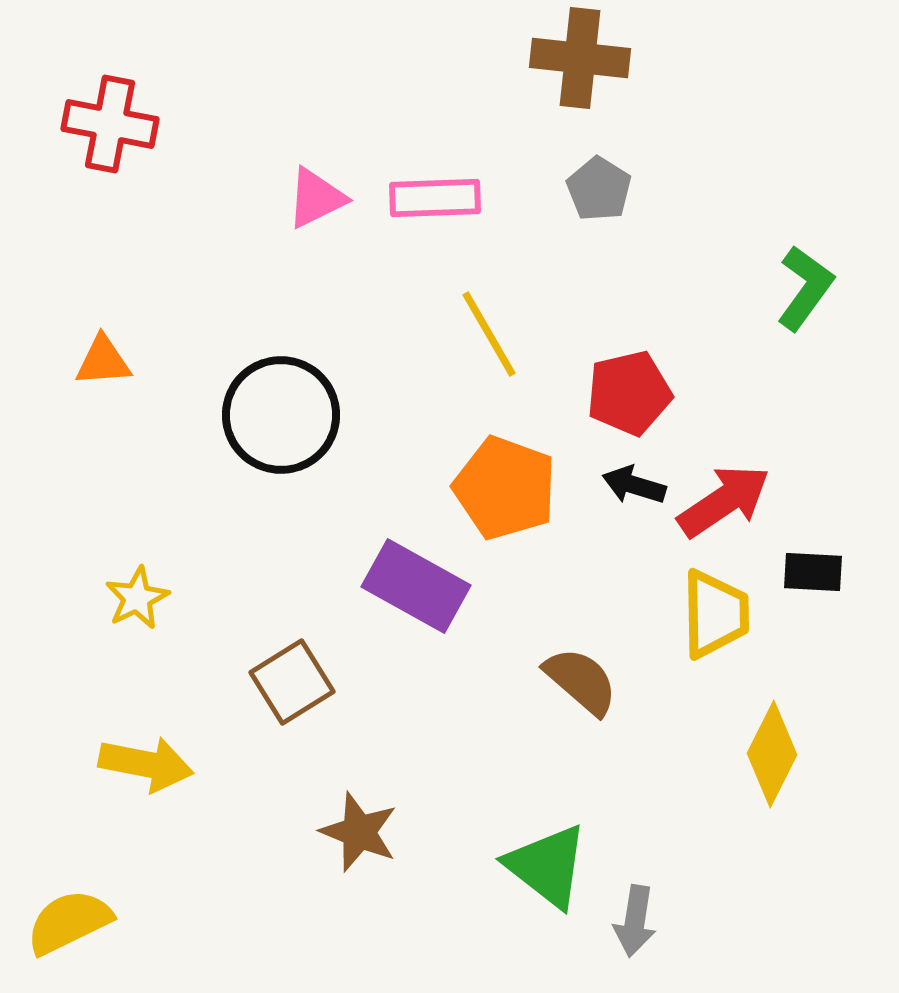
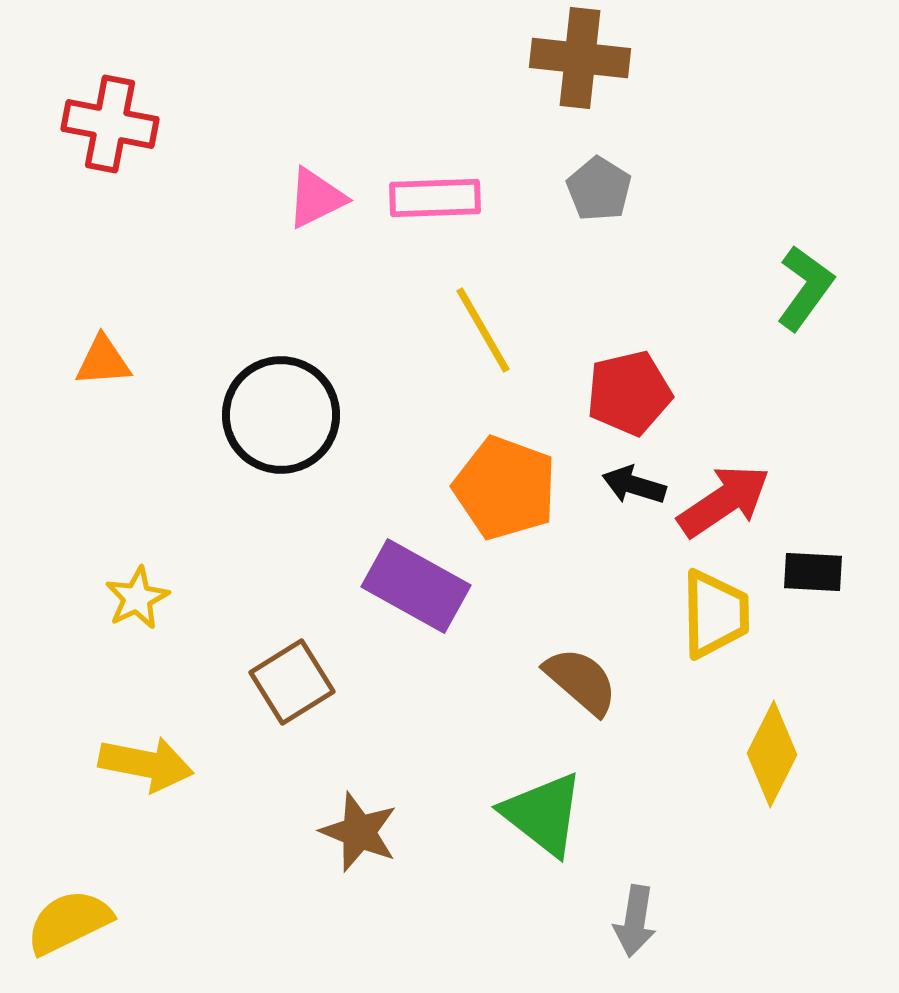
yellow line: moved 6 px left, 4 px up
green triangle: moved 4 px left, 52 px up
